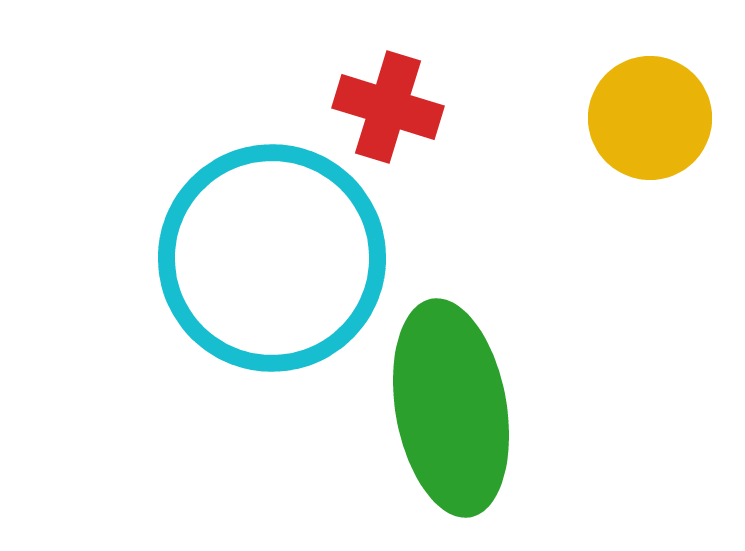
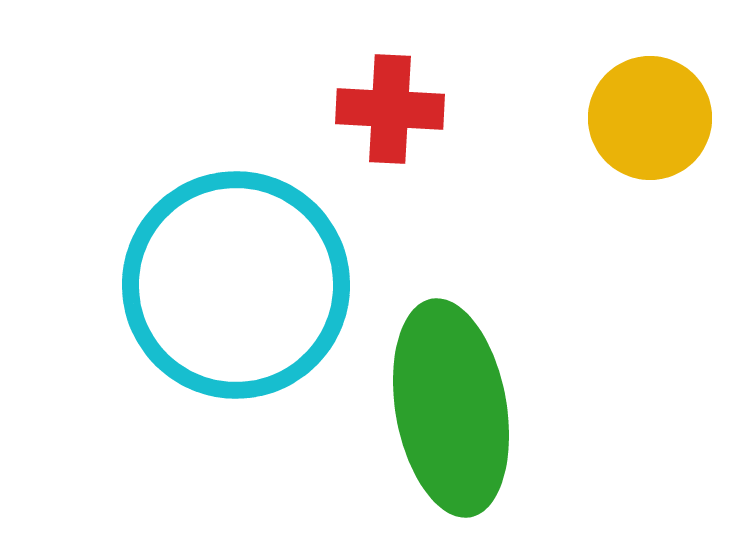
red cross: moved 2 px right, 2 px down; rotated 14 degrees counterclockwise
cyan circle: moved 36 px left, 27 px down
